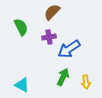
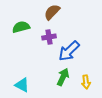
green semicircle: rotated 78 degrees counterclockwise
blue arrow: moved 2 px down; rotated 10 degrees counterclockwise
